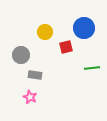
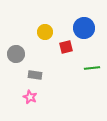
gray circle: moved 5 px left, 1 px up
